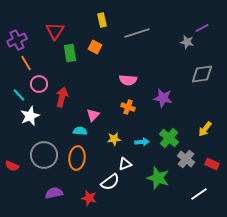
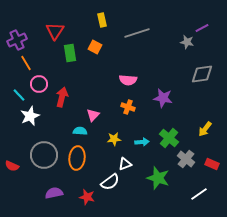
red star: moved 2 px left, 1 px up
